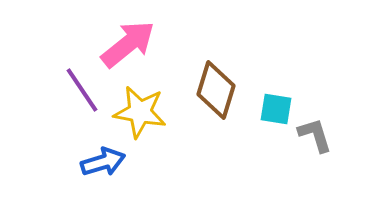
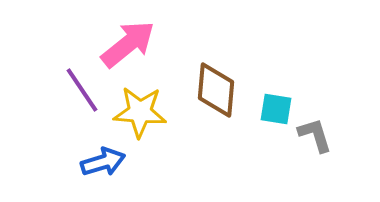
brown diamond: rotated 12 degrees counterclockwise
yellow star: rotated 6 degrees counterclockwise
